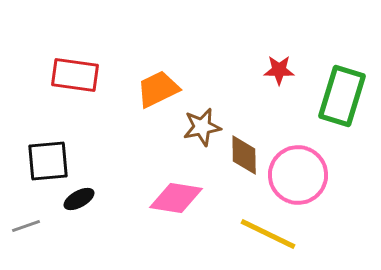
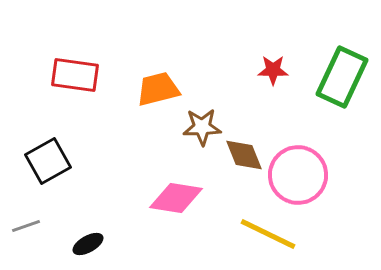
red star: moved 6 px left
orange trapezoid: rotated 12 degrees clockwise
green rectangle: moved 19 px up; rotated 8 degrees clockwise
brown star: rotated 9 degrees clockwise
brown diamond: rotated 21 degrees counterclockwise
black square: rotated 24 degrees counterclockwise
black ellipse: moved 9 px right, 45 px down
